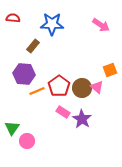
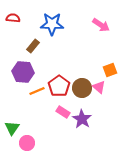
purple hexagon: moved 1 px left, 2 px up
pink triangle: moved 2 px right
pink circle: moved 2 px down
